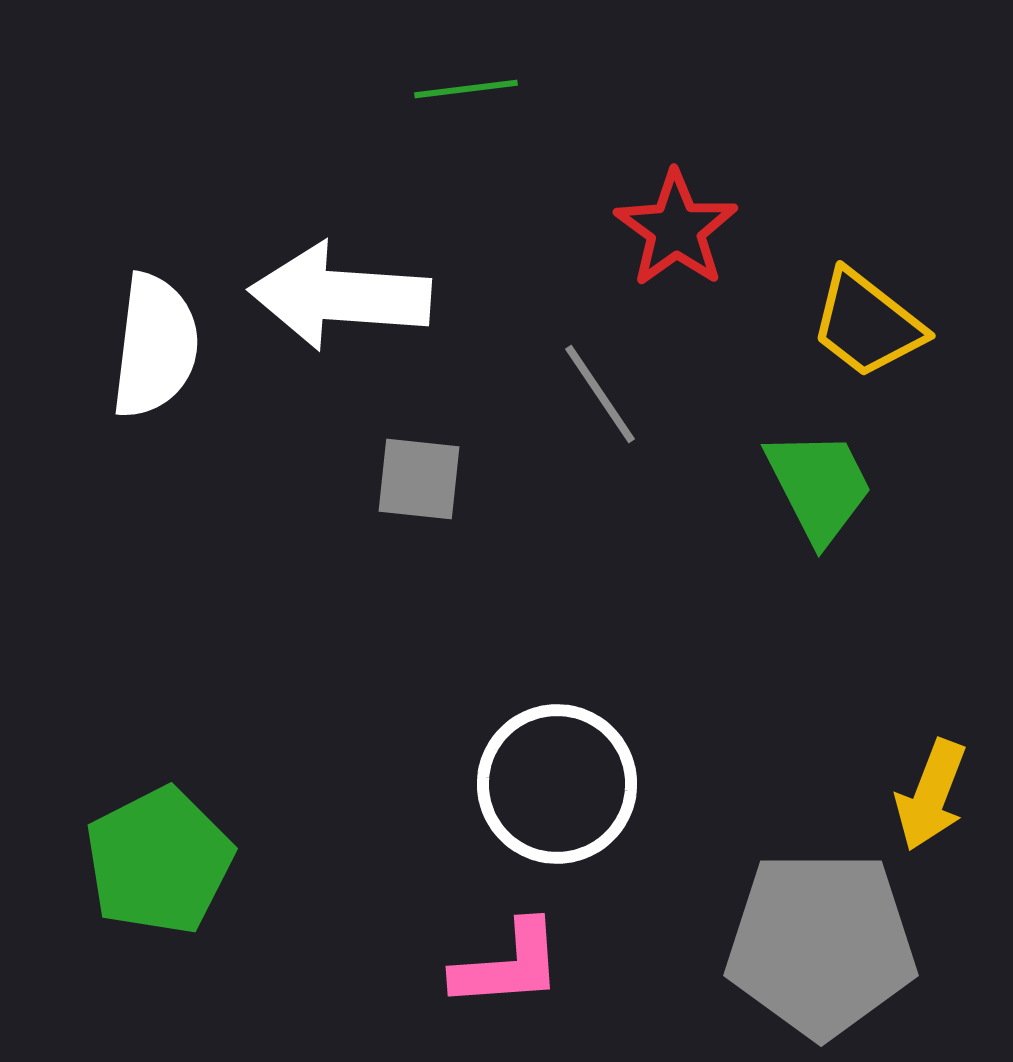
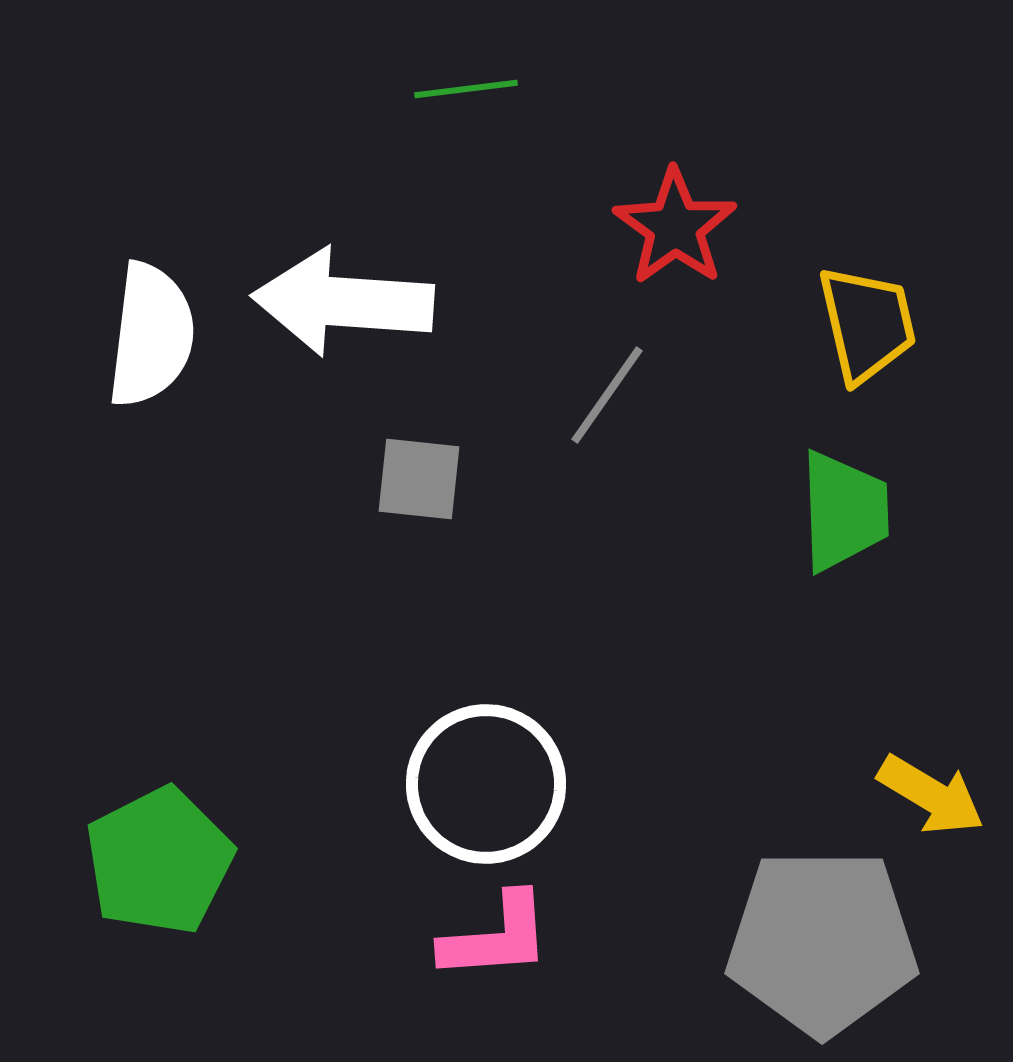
red star: moved 1 px left, 2 px up
white arrow: moved 3 px right, 6 px down
yellow trapezoid: rotated 141 degrees counterclockwise
white semicircle: moved 4 px left, 11 px up
gray line: moved 7 px right, 1 px down; rotated 69 degrees clockwise
green trapezoid: moved 25 px right, 25 px down; rotated 25 degrees clockwise
white circle: moved 71 px left
yellow arrow: rotated 80 degrees counterclockwise
gray pentagon: moved 1 px right, 2 px up
pink L-shape: moved 12 px left, 28 px up
